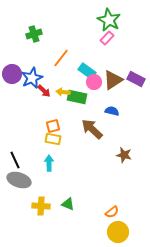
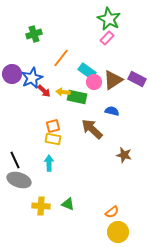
green star: moved 1 px up
purple rectangle: moved 1 px right
